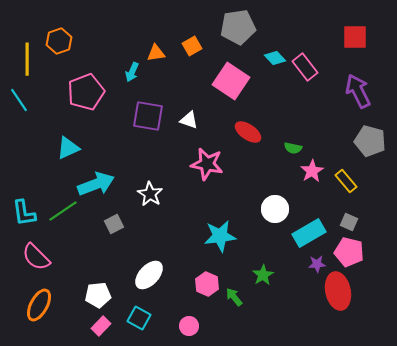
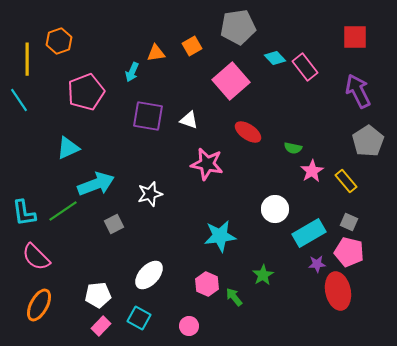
pink square at (231, 81): rotated 15 degrees clockwise
gray pentagon at (370, 141): moved 2 px left; rotated 24 degrees clockwise
white star at (150, 194): rotated 25 degrees clockwise
